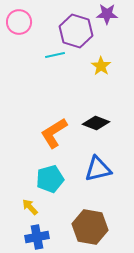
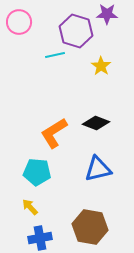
cyan pentagon: moved 13 px left, 7 px up; rotated 20 degrees clockwise
blue cross: moved 3 px right, 1 px down
